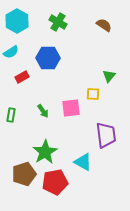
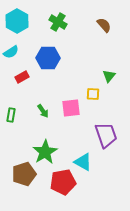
brown semicircle: rotated 14 degrees clockwise
purple trapezoid: rotated 12 degrees counterclockwise
red pentagon: moved 8 px right
